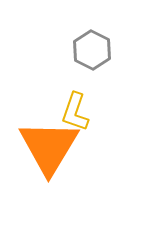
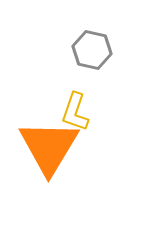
gray hexagon: rotated 15 degrees counterclockwise
